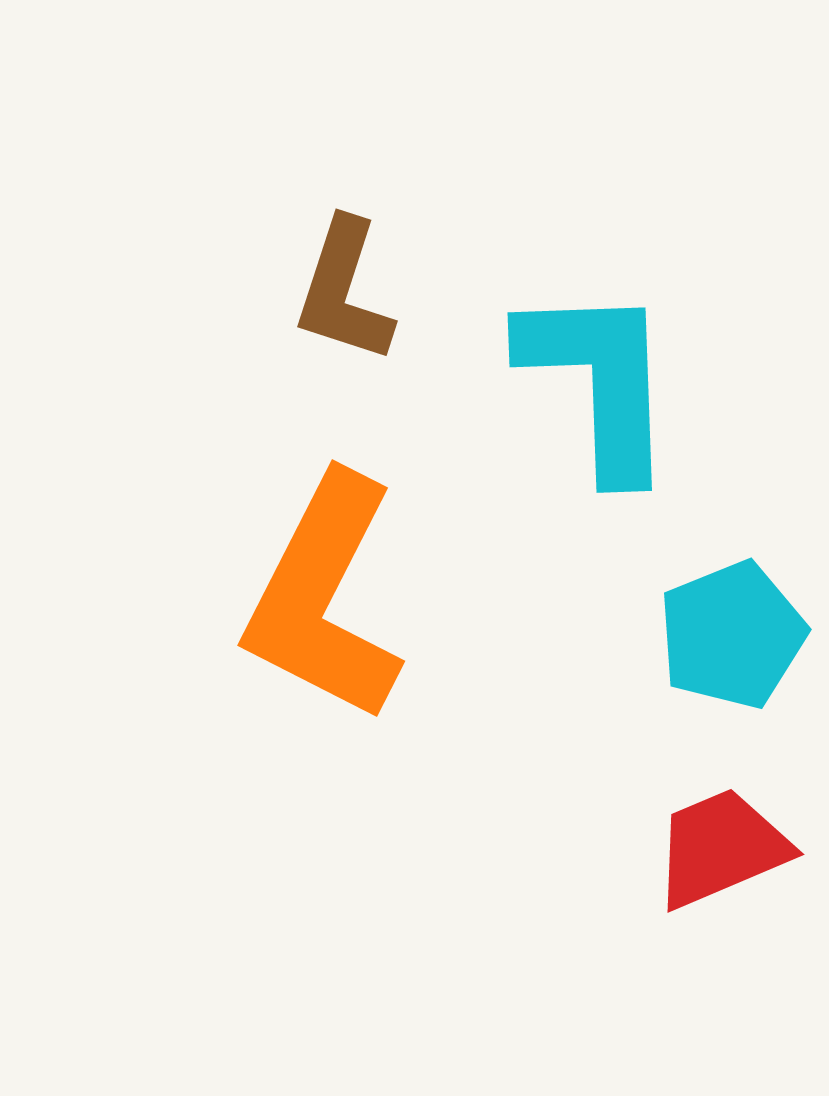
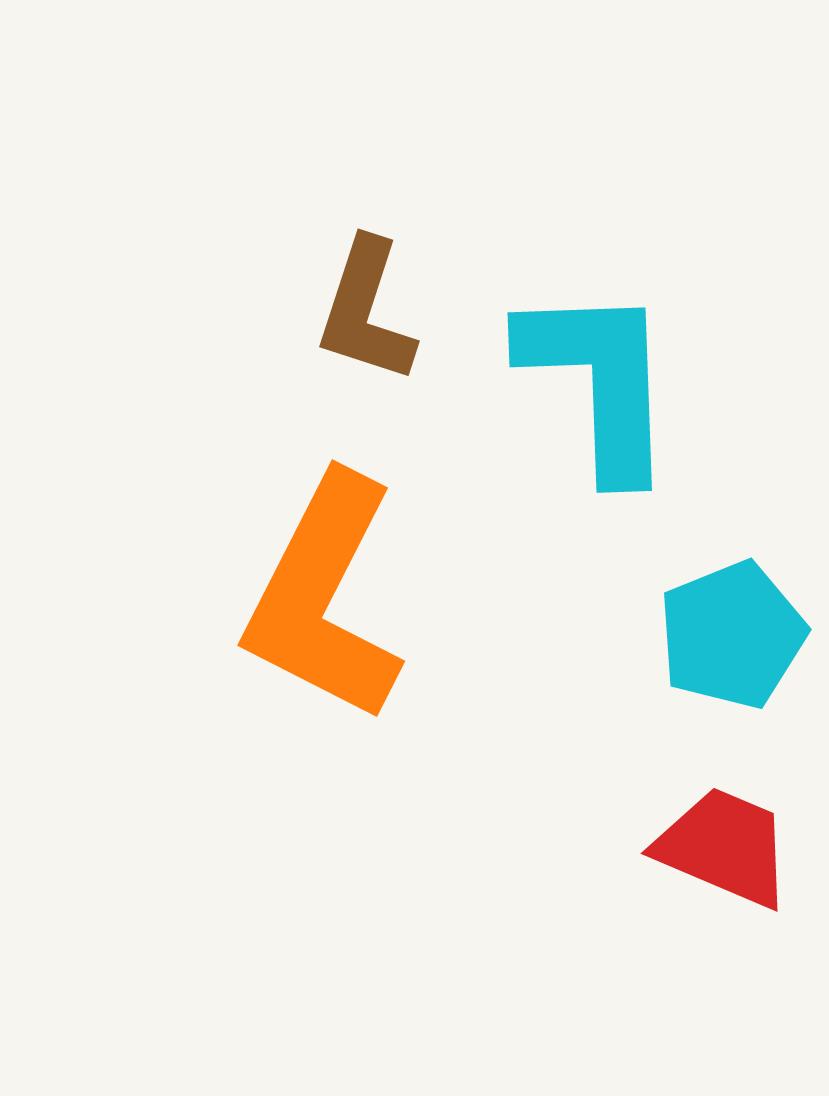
brown L-shape: moved 22 px right, 20 px down
red trapezoid: moved 3 px right, 1 px up; rotated 46 degrees clockwise
